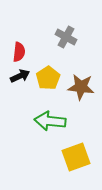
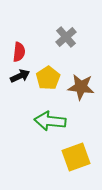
gray cross: rotated 20 degrees clockwise
